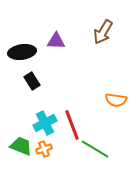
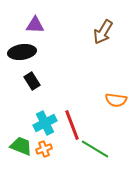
purple triangle: moved 21 px left, 16 px up
